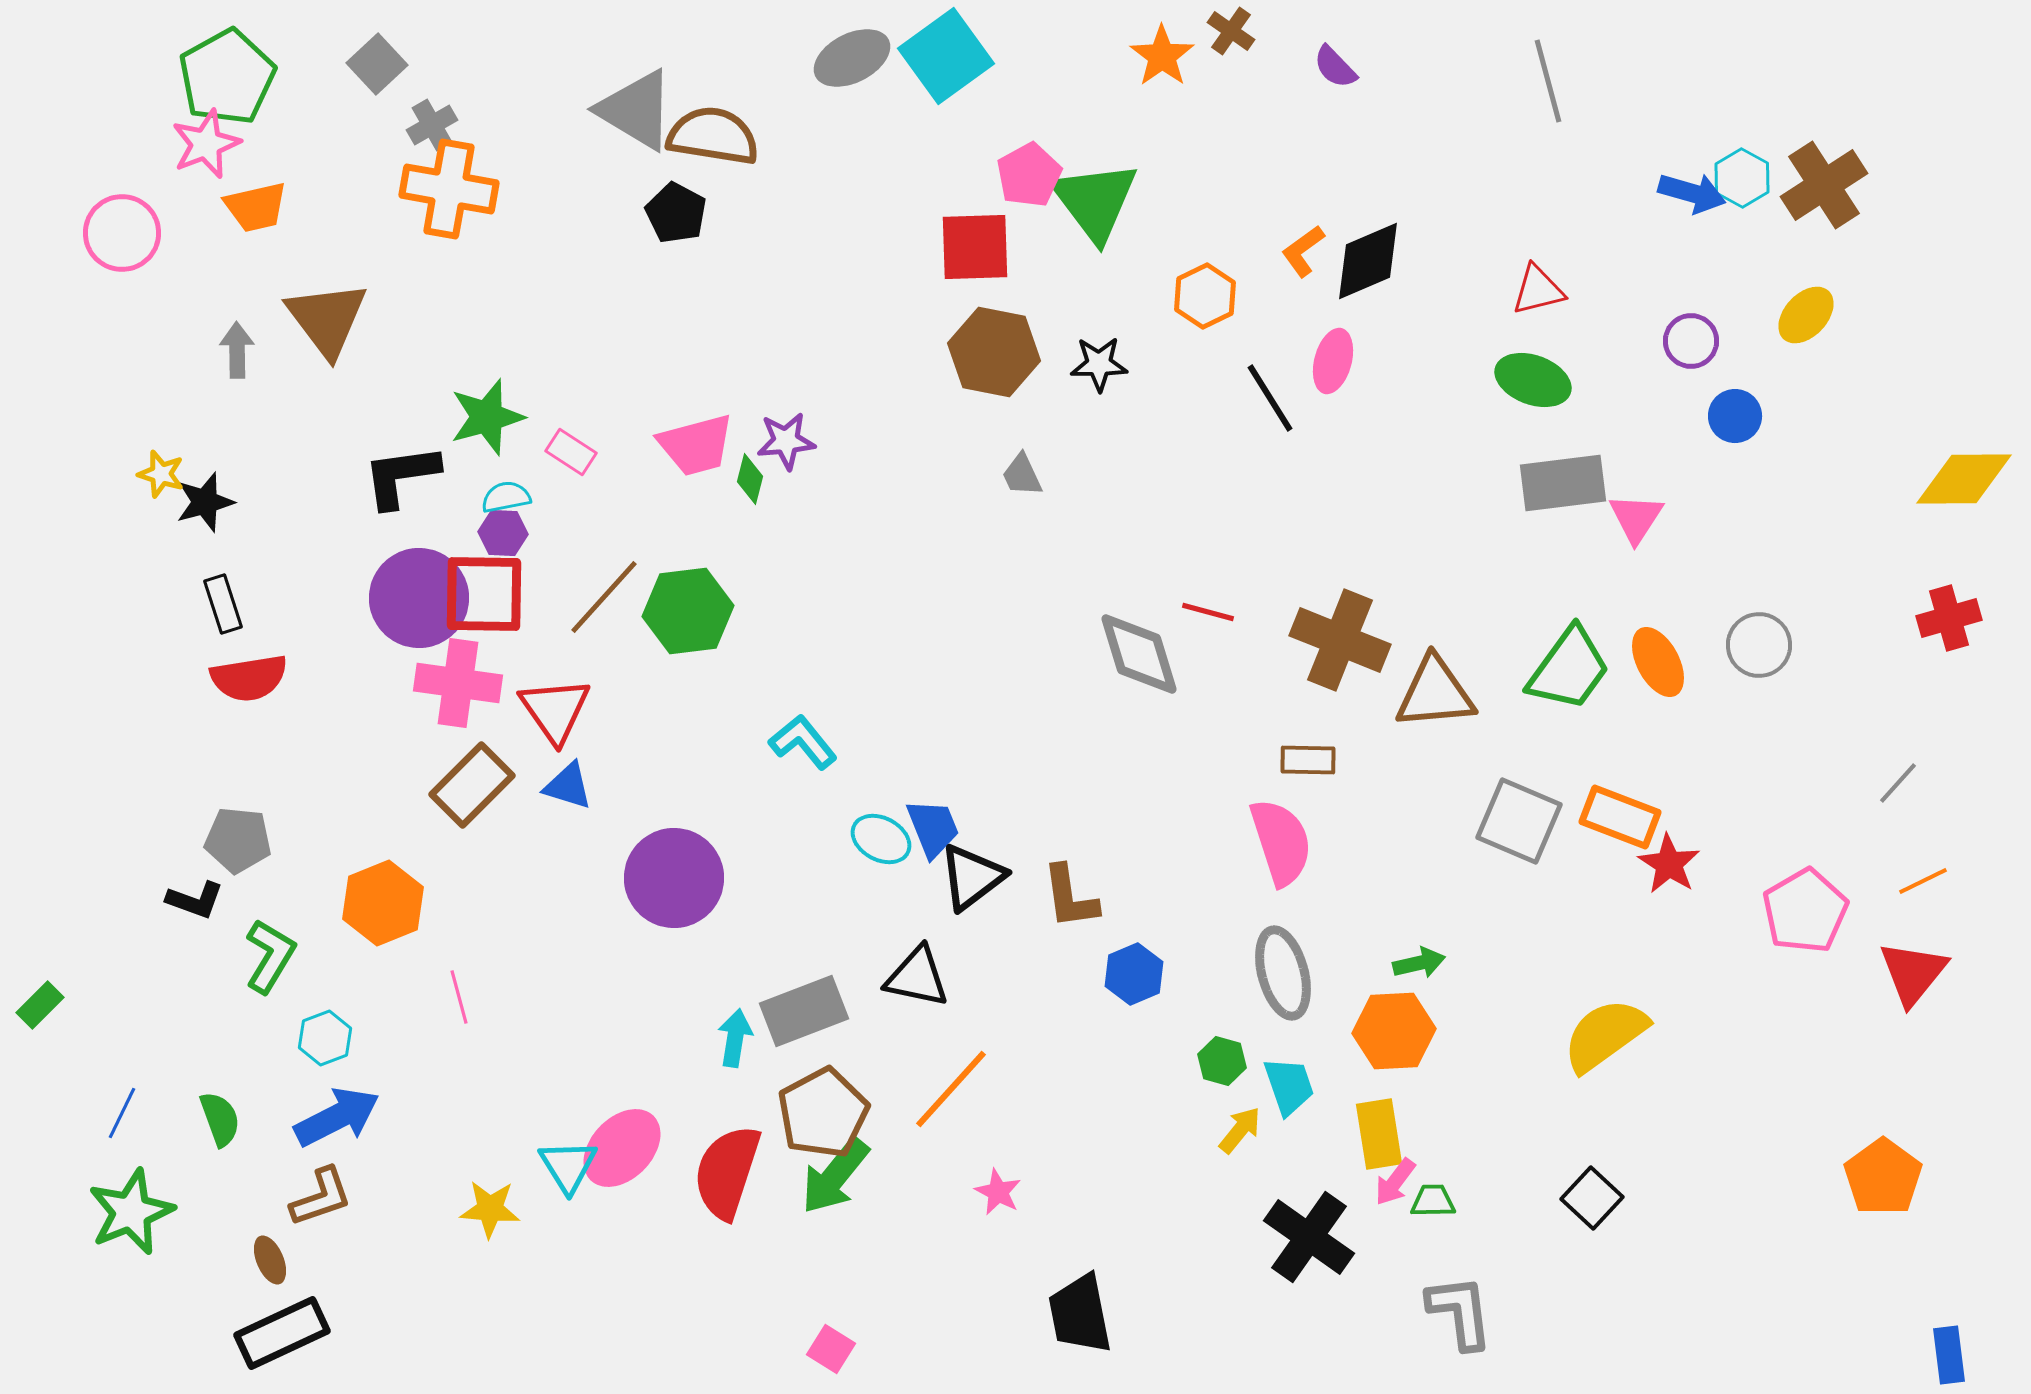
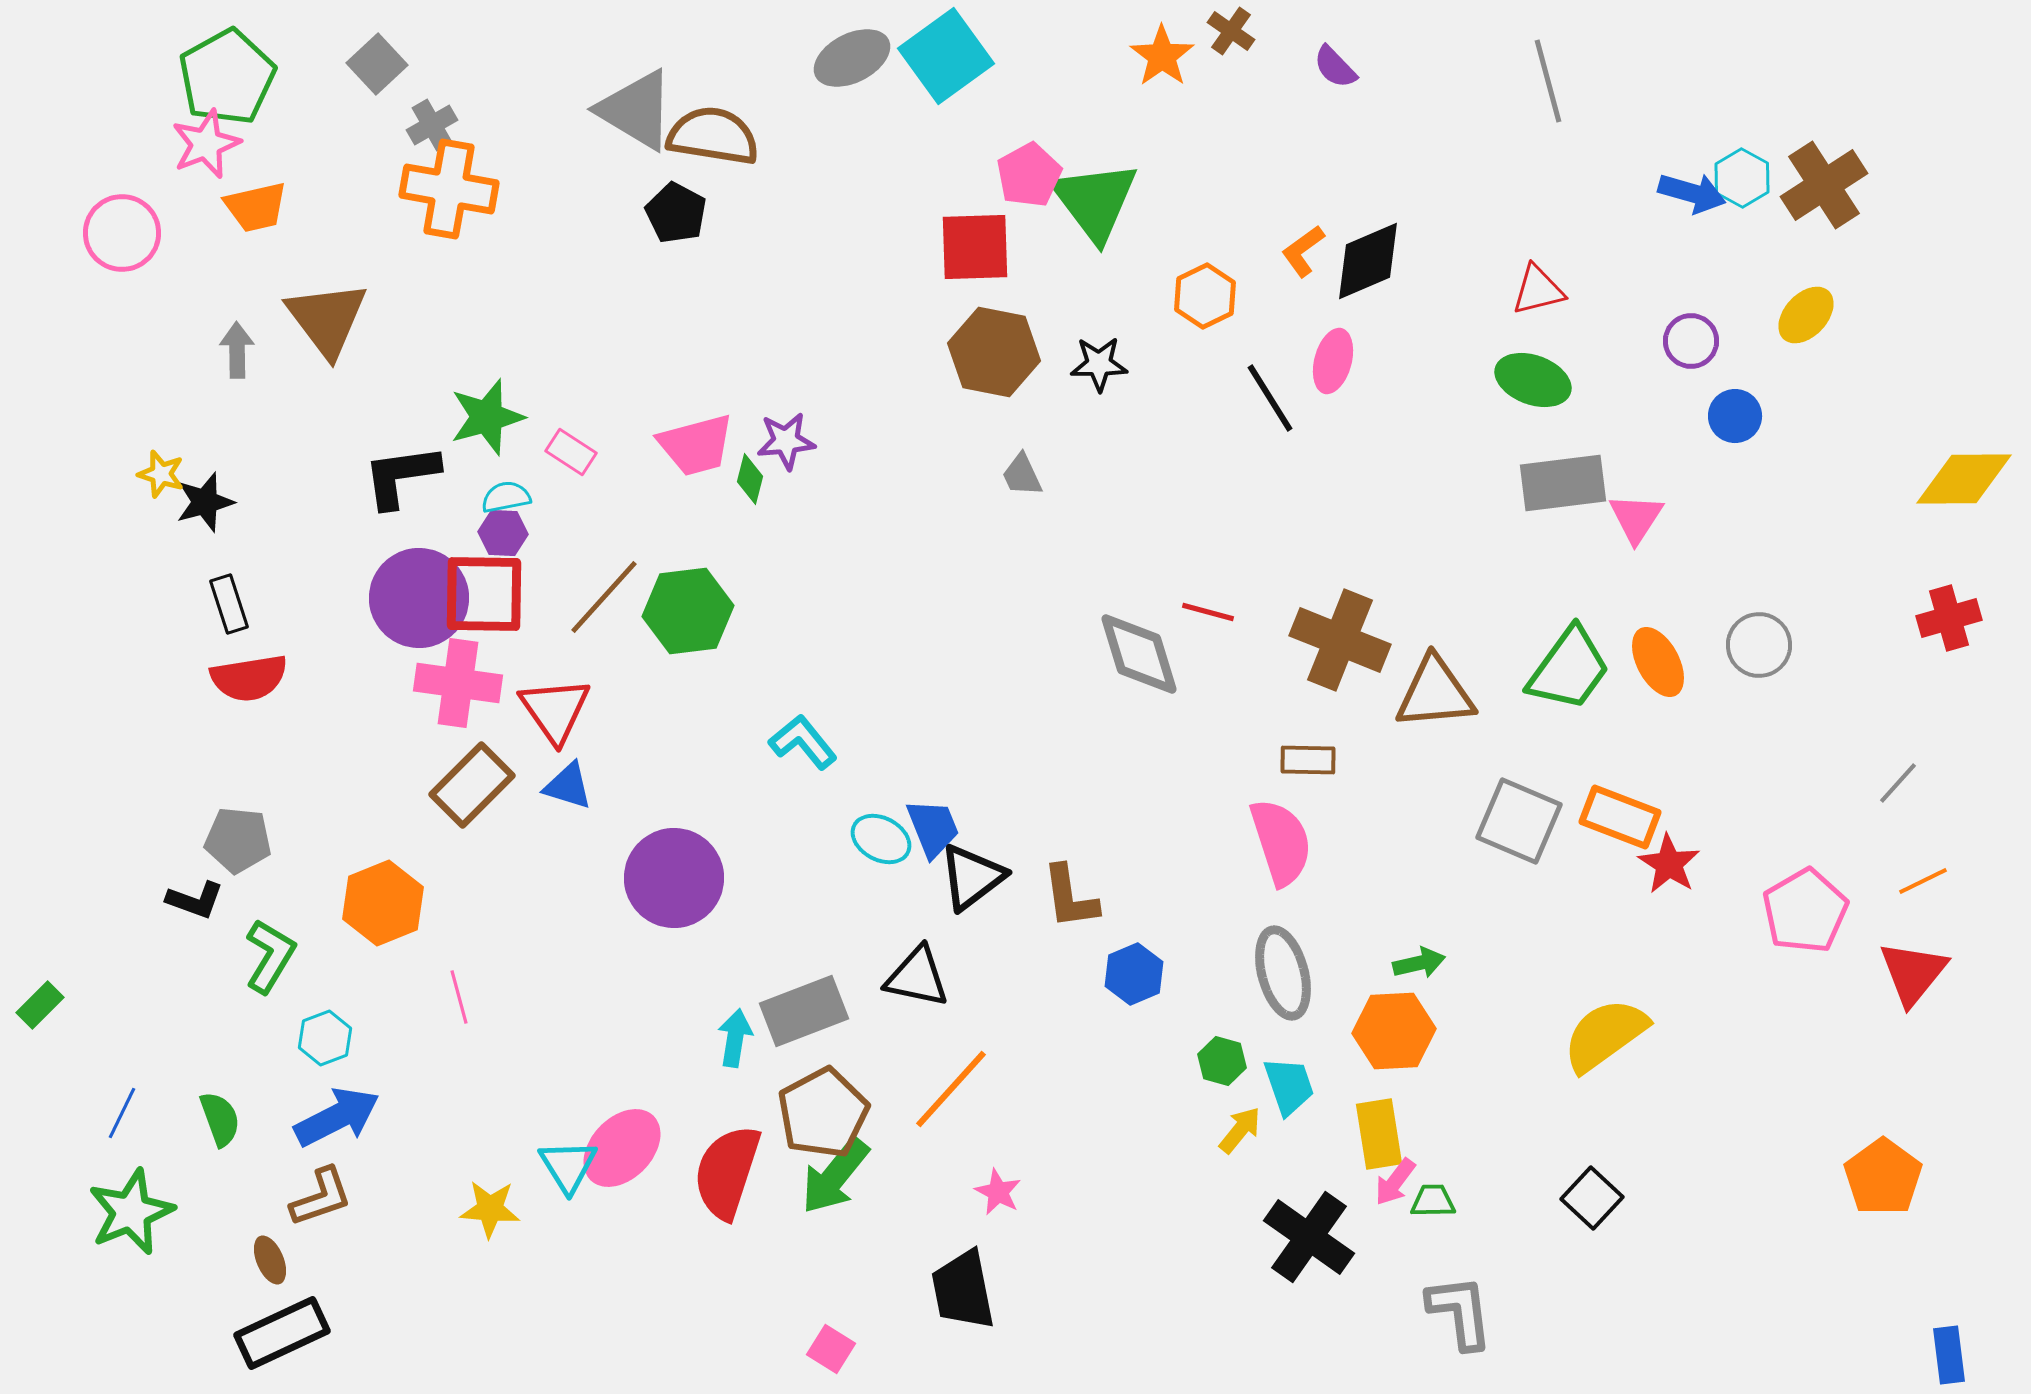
black rectangle at (223, 604): moved 6 px right
black trapezoid at (1080, 1314): moved 117 px left, 24 px up
